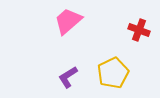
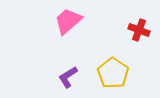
yellow pentagon: rotated 12 degrees counterclockwise
